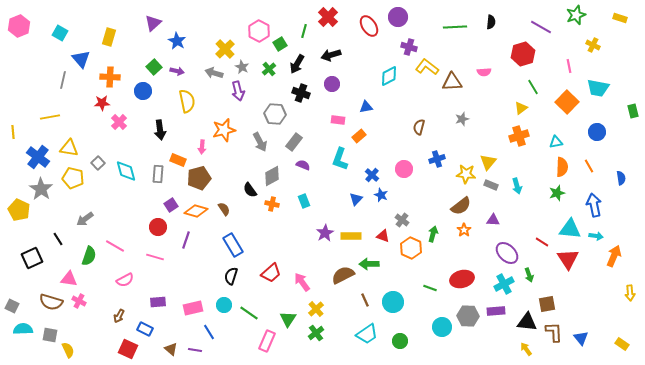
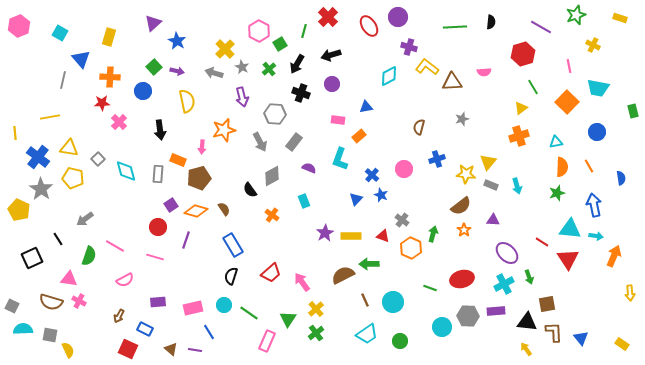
purple arrow at (238, 91): moved 4 px right, 6 px down
yellow line at (13, 132): moved 2 px right, 1 px down
gray square at (98, 163): moved 4 px up
purple semicircle at (303, 165): moved 6 px right, 3 px down
orange cross at (272, 204): moved 11 px down; rotated 24 degrees clockwise
green arrow at (529, 275): moved 2 px down
